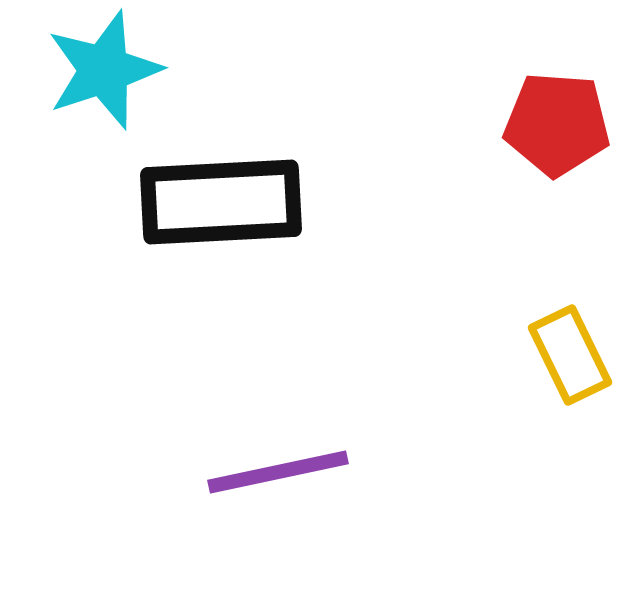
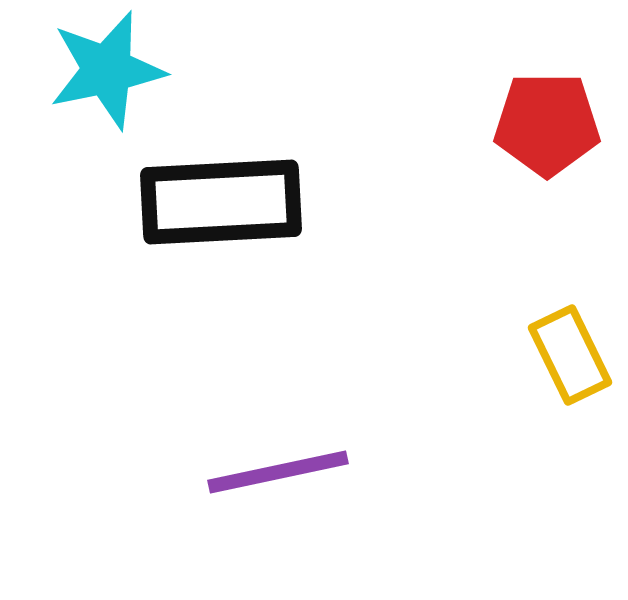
cyan star: moved 3 px right; rotated 6 degrees clockwise
red pentagon: moved 10 px left; rotated 4 degrees counterclockwise
